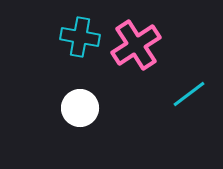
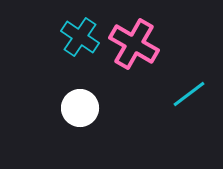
cyan cross: rotated 24 degrees clockwise
pink cross: moved 2 px left, 1 px up; rotated 27 degrees counterclockwise
